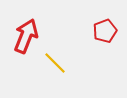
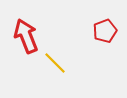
red arrow: rotated 44 degrees counterclockwise
